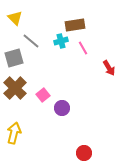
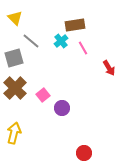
cyan cross: rotated 24 degrees counterclockwise
